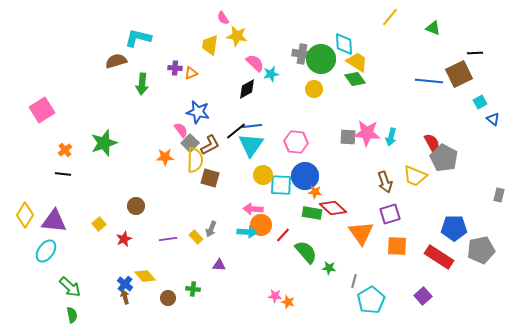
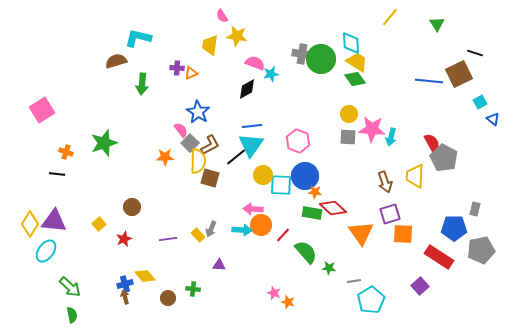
pink semicircle at (223, 18): moved 1 px left, 2 px up
green triangle at (433, 28): moved 4 px right, 4 px up; rotated 35 degrees clockwise
cyan diamond at (344, 44): moved 7 px right, 1 px up
black line at (475, 53): rotated 21 degrees clockwise
pink semicircle at (255, 63): rotated 24 degrees counterclockwise
purple cross at (175, 68): moved 2 px right
yellow circle at (314, 89): moved 35 px right, 25 px down
blue star at (198, 112): rotated 20 degrees clockwise
black line at (236, 131): moved 26 px down
pink star at (367, 133): moved 5 px right, 4 px up
pink hexagon at (296, 142): moved 2 px right, 1 px up; rotated 15 degrees clockwise
orange cross at (65, 150): moved 1 px right, 2 px down; rotated 32 degrees counterclockwise
yellow semicircle at (195, 160): moved 3 px right, 1 px down
black line at (63, 174): moved 6 px left
yellow trapezoid at (415, 176): rotated 70 degrees clockwise
gray rectangle at (499, 195): moved 24 px left, 14 px down
brown circle at (136, 206): moved 4 px left, 1 px down
yellow diamond at (25, 215): moved 5 px right, 9 px down
cyan arrow at (247, 232): moved 5 px left, 2 px up
yellow rectangle at (196, 237): moved 2 px right, 2 px up
orange square at (397, 246): moved 6 px right, 12 px up
gray line at (354, 281): rotated 64 degrees clockwise
blue cross at (125, 284): rotated 35 degrees clockwise
pink star at (275, 296): moved 1 px left, 3 px up; rotated 16 degrees clockwise
purple square at (423, 296): moved 3 px left, 10 px up
